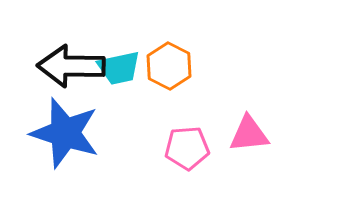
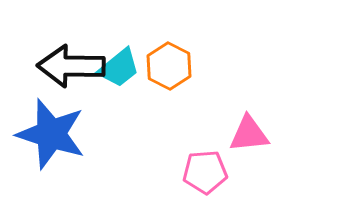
cyan trapezoid: rotated 27 degrees counterclockwise
blue star: moved 14 px left, 1 px down
pink pentagon: moved 18 px right, 24 px down
